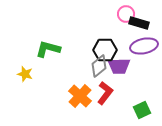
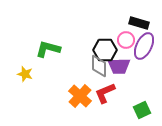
pink circle: moved 26 px down
purple ellipse: rotated 52 degrees counterclockwise
gray diamond: rotated 50 degrees counterclockwise
red L-shape: rotated 150 degrees counterclockwise
